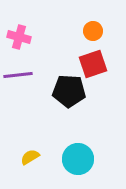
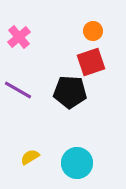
pink cross: rotated 35 degrees clockwise
red square: moved 2 px left, 2 px up
purple line: moved 15 px down; rotated 36 degrees clockwise
black pentagon: moved 1 px right, 1 px down
cyan circle: moved 1 px left, 4 px down
